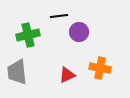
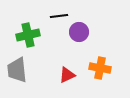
gray trapezoid: moved 2 px up
